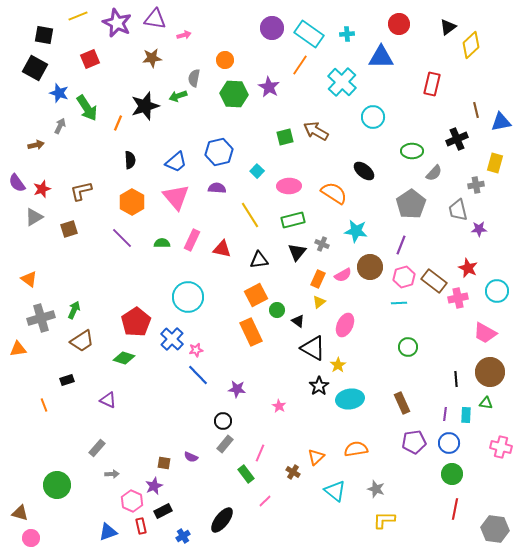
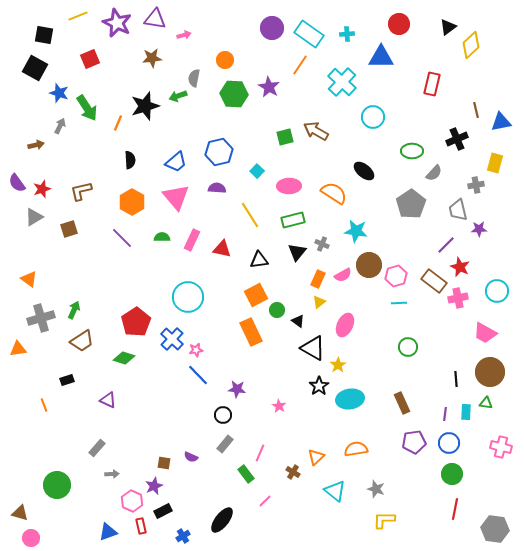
green semicircle at (162, 243): moved 6 px up
purple line at (401, 245): moved 45 px right; rotated 24 degrees clockwise
brown circle at (370, 267): moved 1 px left, 2 px up
red star at (468, 268): moved 8 px left, 1 px up
pink hexagon at (404, 277): moved 8 px left, 1 px up
cyan rectangle at (466, 415): moved 3 px up
black circle at (223, 421): moved 6 px up
